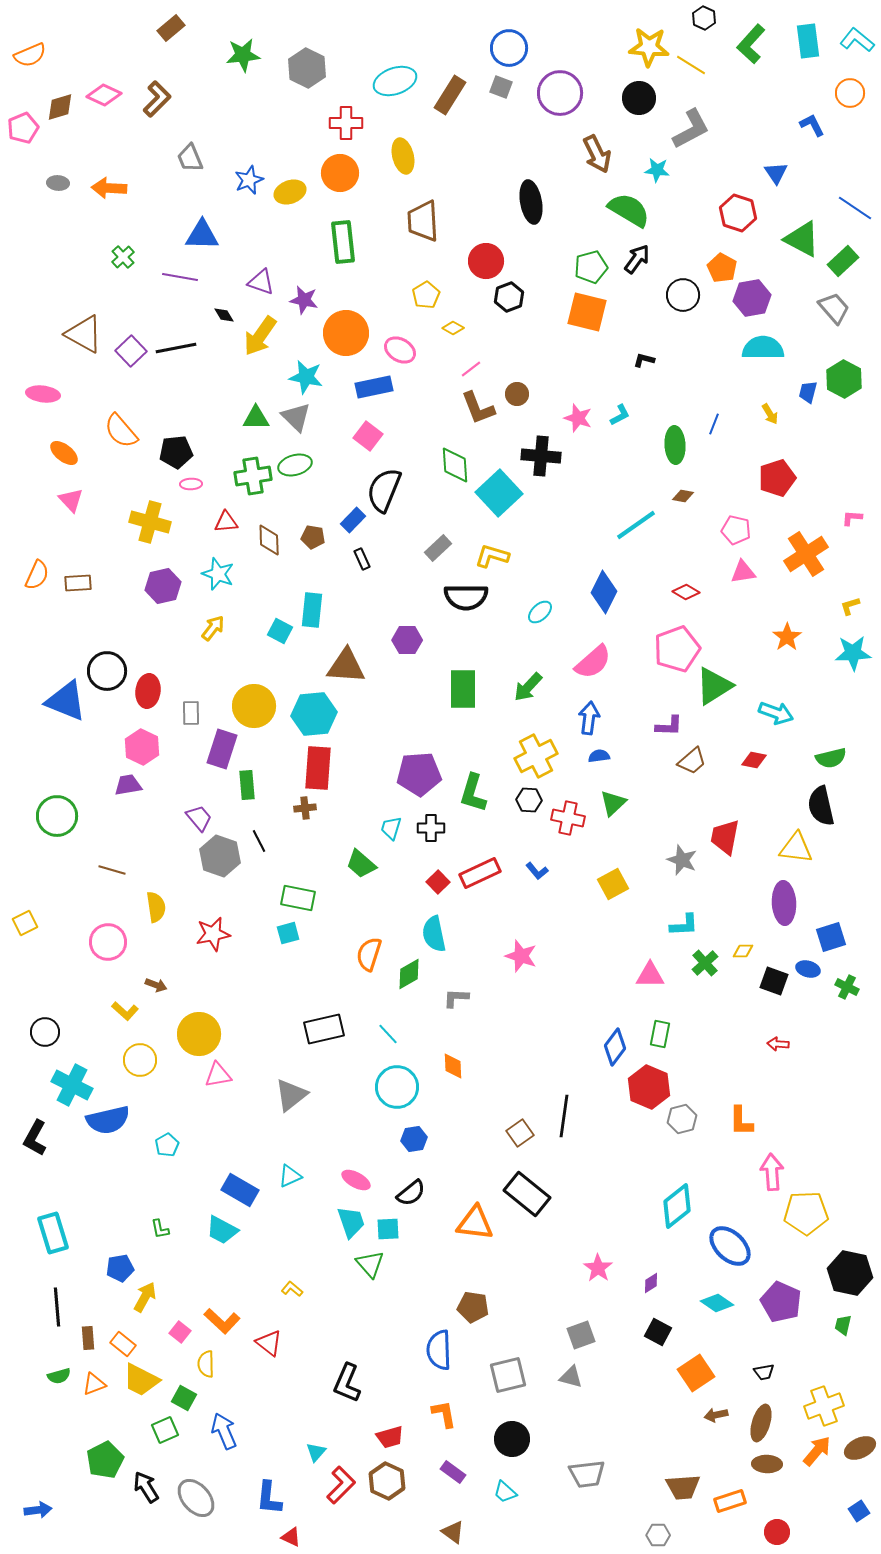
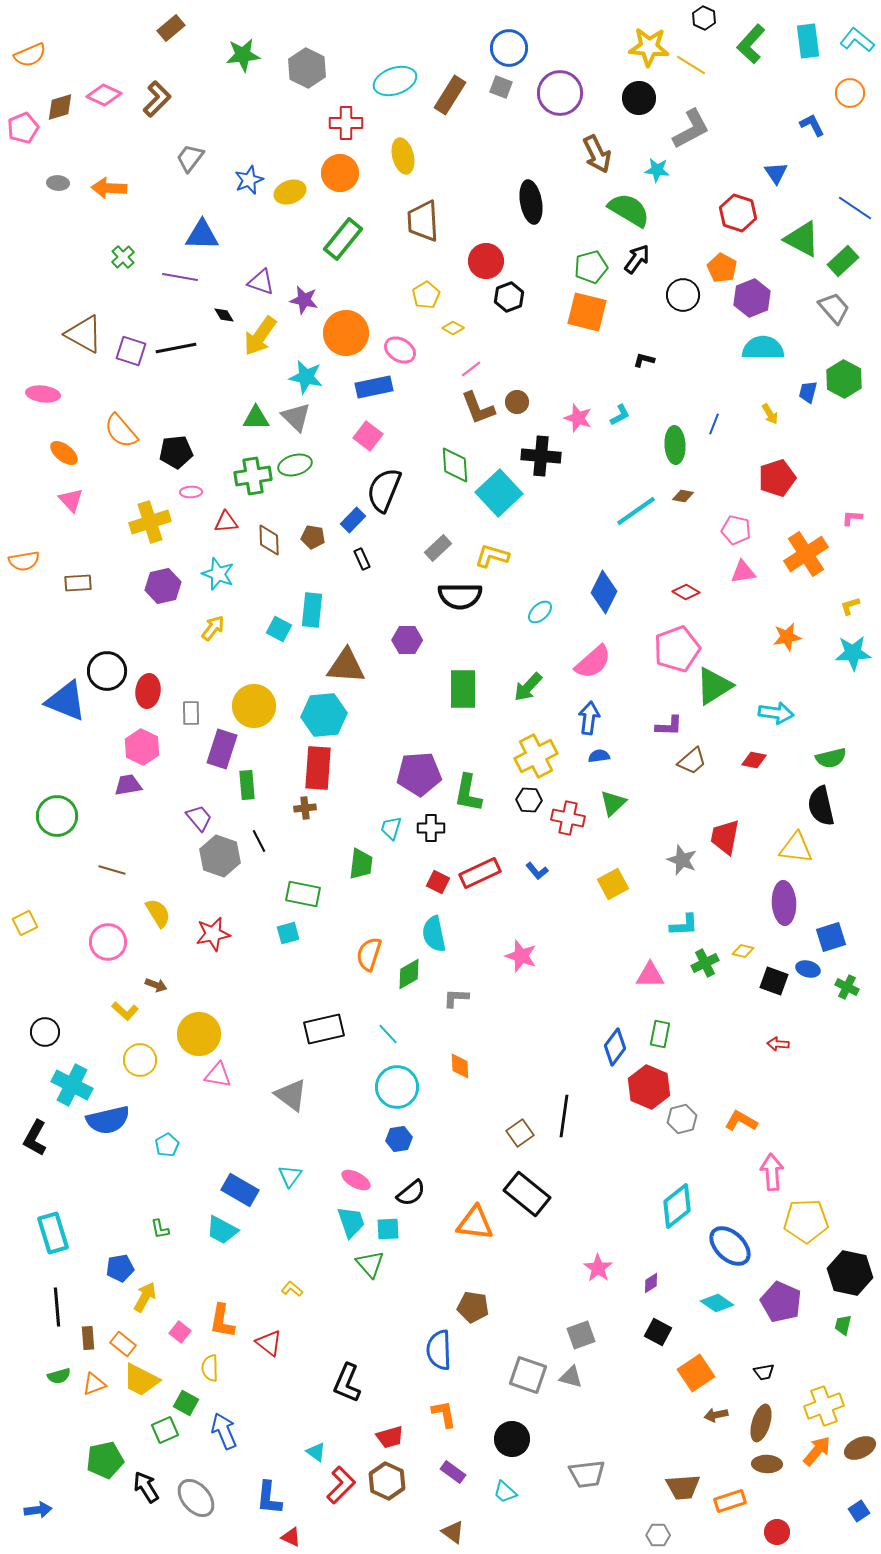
gray trapezoid at (190, 158): rotated 60 degrees clockwise
green rectangle at (343, 242): moved 3 px up; rotated 45 degrees clockwise
purple hexagon at (752, 298): rotated 12 degrees counterclockwise
purple square at (131, 351): rotated 28 degrees counterclockwise
brown circle at (517, 394): moved 8 px down
pink ellipse at (191, 484): moved 8 px down
yellow cross at (150, 522): rotated 33 degrees counterclockwise
cyan line at (636, 525): moved 14 px up
orange semicircle at (37, 575): moved 13 px left, 14 px up; rotated 56 degrees clockwise
black semicircle at (466, 597): moved 6 px left, 1 px up
cyan square at (280, 631): moved 1 px left, 2 px up
orange star at (787, 637): rotated 24 degrees clockwise
cyan arrow at (776, 713): rotated 12 degrees counterclockwise
cyan hexagon at (314, 714): moved 10 px right, 1 px down
green L-shape at (473, 793): moved 5 px left; rotated 6 degrees counterclockwise
green trapezoid at (361, 864): rotated 124 degrees counterclockwise
red square at (438, 882): rotated 20 degrees counterclockwise
green rectangle at (298, 898): moved 5 px right, 4 px up
yellow semicircle at (156, 907): moved 2 px right, 6 px down; rotated 24 degrees counterclockwise
yellow diamond at (743, 951): rotated 15 degrees clockwise
green cross at (705, 963): rotated 16 degrees clockwise
orange diamond at (453, 1066): moved 7 px right
pink triangle at (218, 1075): rotated 20 degrees clockwise
gray triangle at (291, 1095): rotated 45 degrees counterclockwise
orange L-shape at (741, 1121): rotated 120 degrees clockwise
blue hexagon at (414, 1139): moved 15 px left
cyan triangle at (290, 1176): rotated 30 degrees counterclockwise
yellow pentagon at (806, 1213): moved 8 px down
orange L-shape at (222, 1321): rotated 57 degrees clockwise
yellow semicircle at (206, 1364): moved 4 px right, 4 px down
gray square at (508, 1375): moved 20 px right; rotated 33 degrees clockwise
green square at (184, 1398): moved 2 px right, 5 px down
cyan triangle at (316, 1452): rotated 35 degrees counterclockwise
green pentagon at (105, 1460): rotated 15 degrees clockwise
